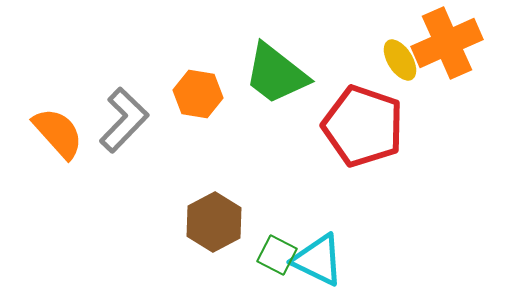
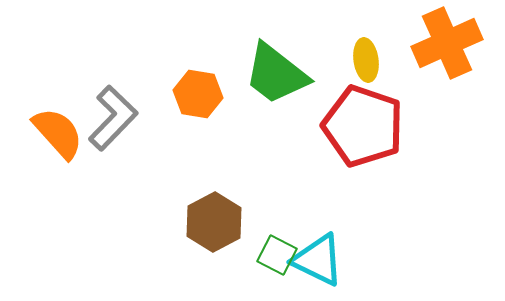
yellow ellipse: moved 34 px left; rotated 24 degrees clockwise
gray L-shape: moved 11 px left, 2 px up
